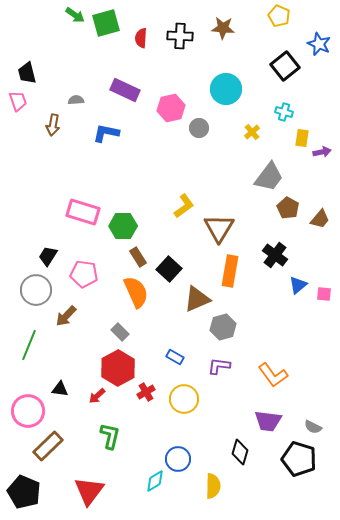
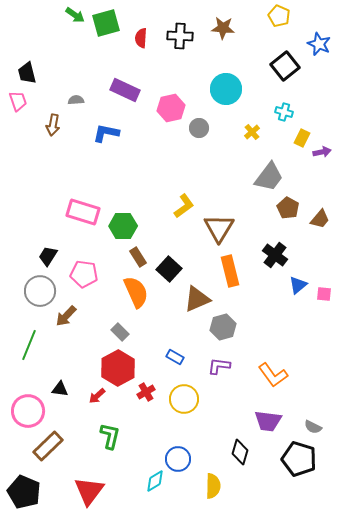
yellow rectangle at (302, 138): rotated 18 degrees clockwise
orange rectangle at (230, 271): rotated 24 degrees counterclockwise
gray circle at (36, 290): moved 4 px right, 1 px down
